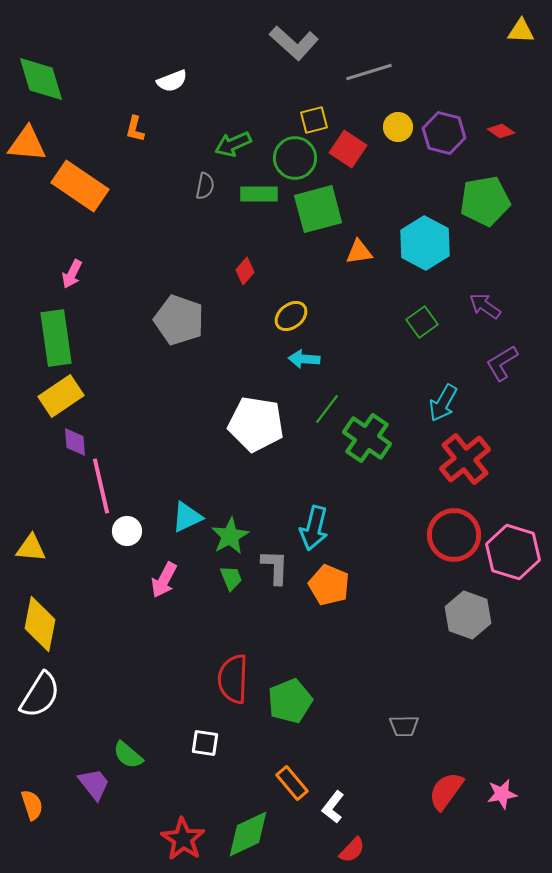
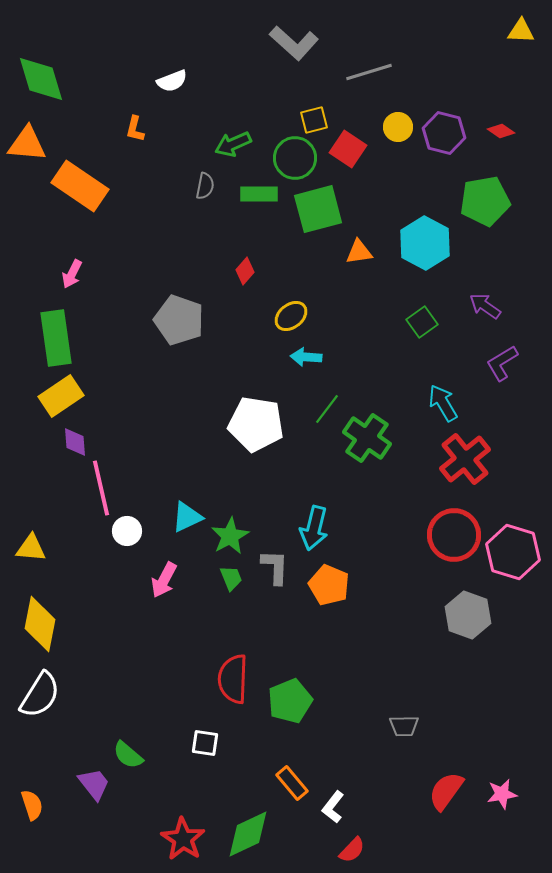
cyan arrow at (304, 359): moved 2 px right, 2 px up
cyan arrow at (443, 403): rotated 120 degrees clockwise
pink line at (101, 486): moved 2 px down
